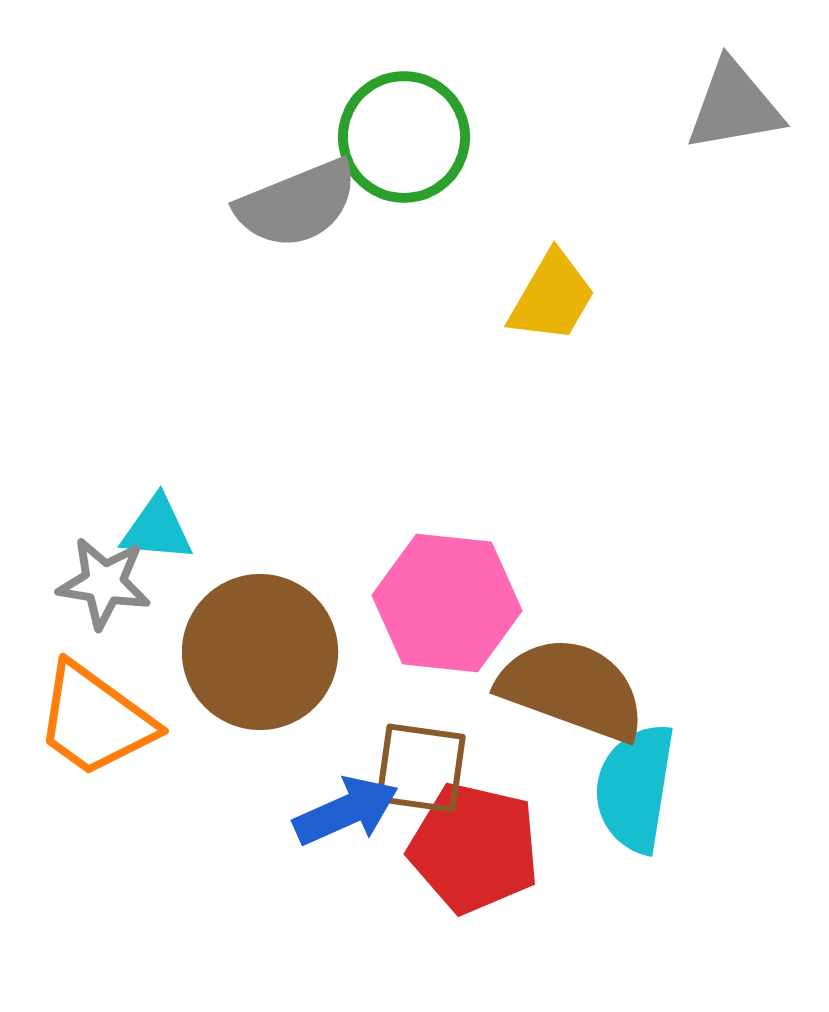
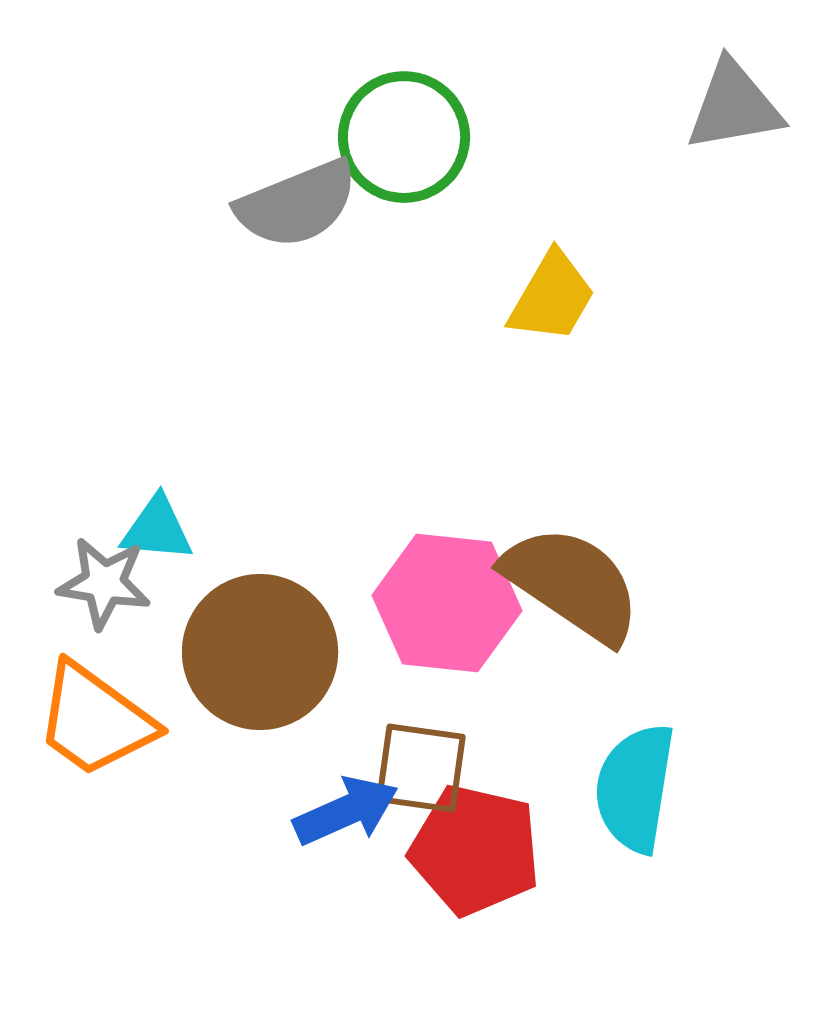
brown semicircle: moved 105 px up; rotated 14 degrees clockwise
red pentagon: moved 1 px right, 2 px down
